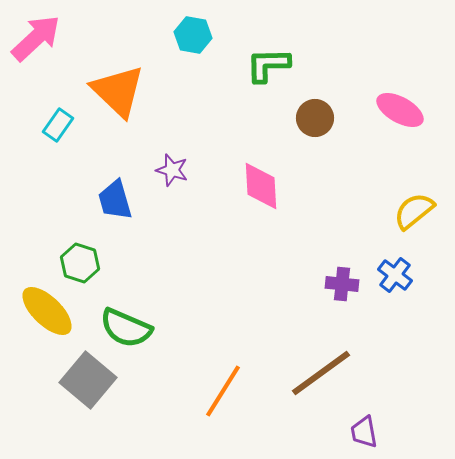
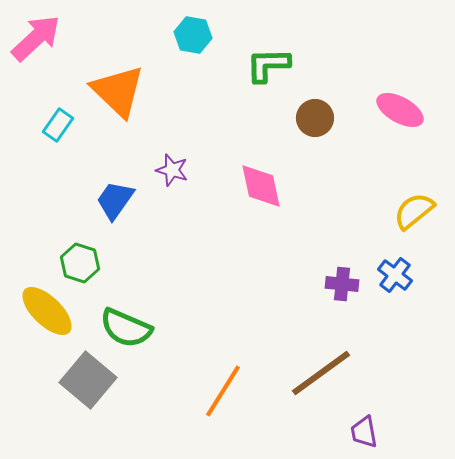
pink diamond: rotated 9 degrees counterclockwise
blue trapezoid: rotated 51 degrees clockwise
